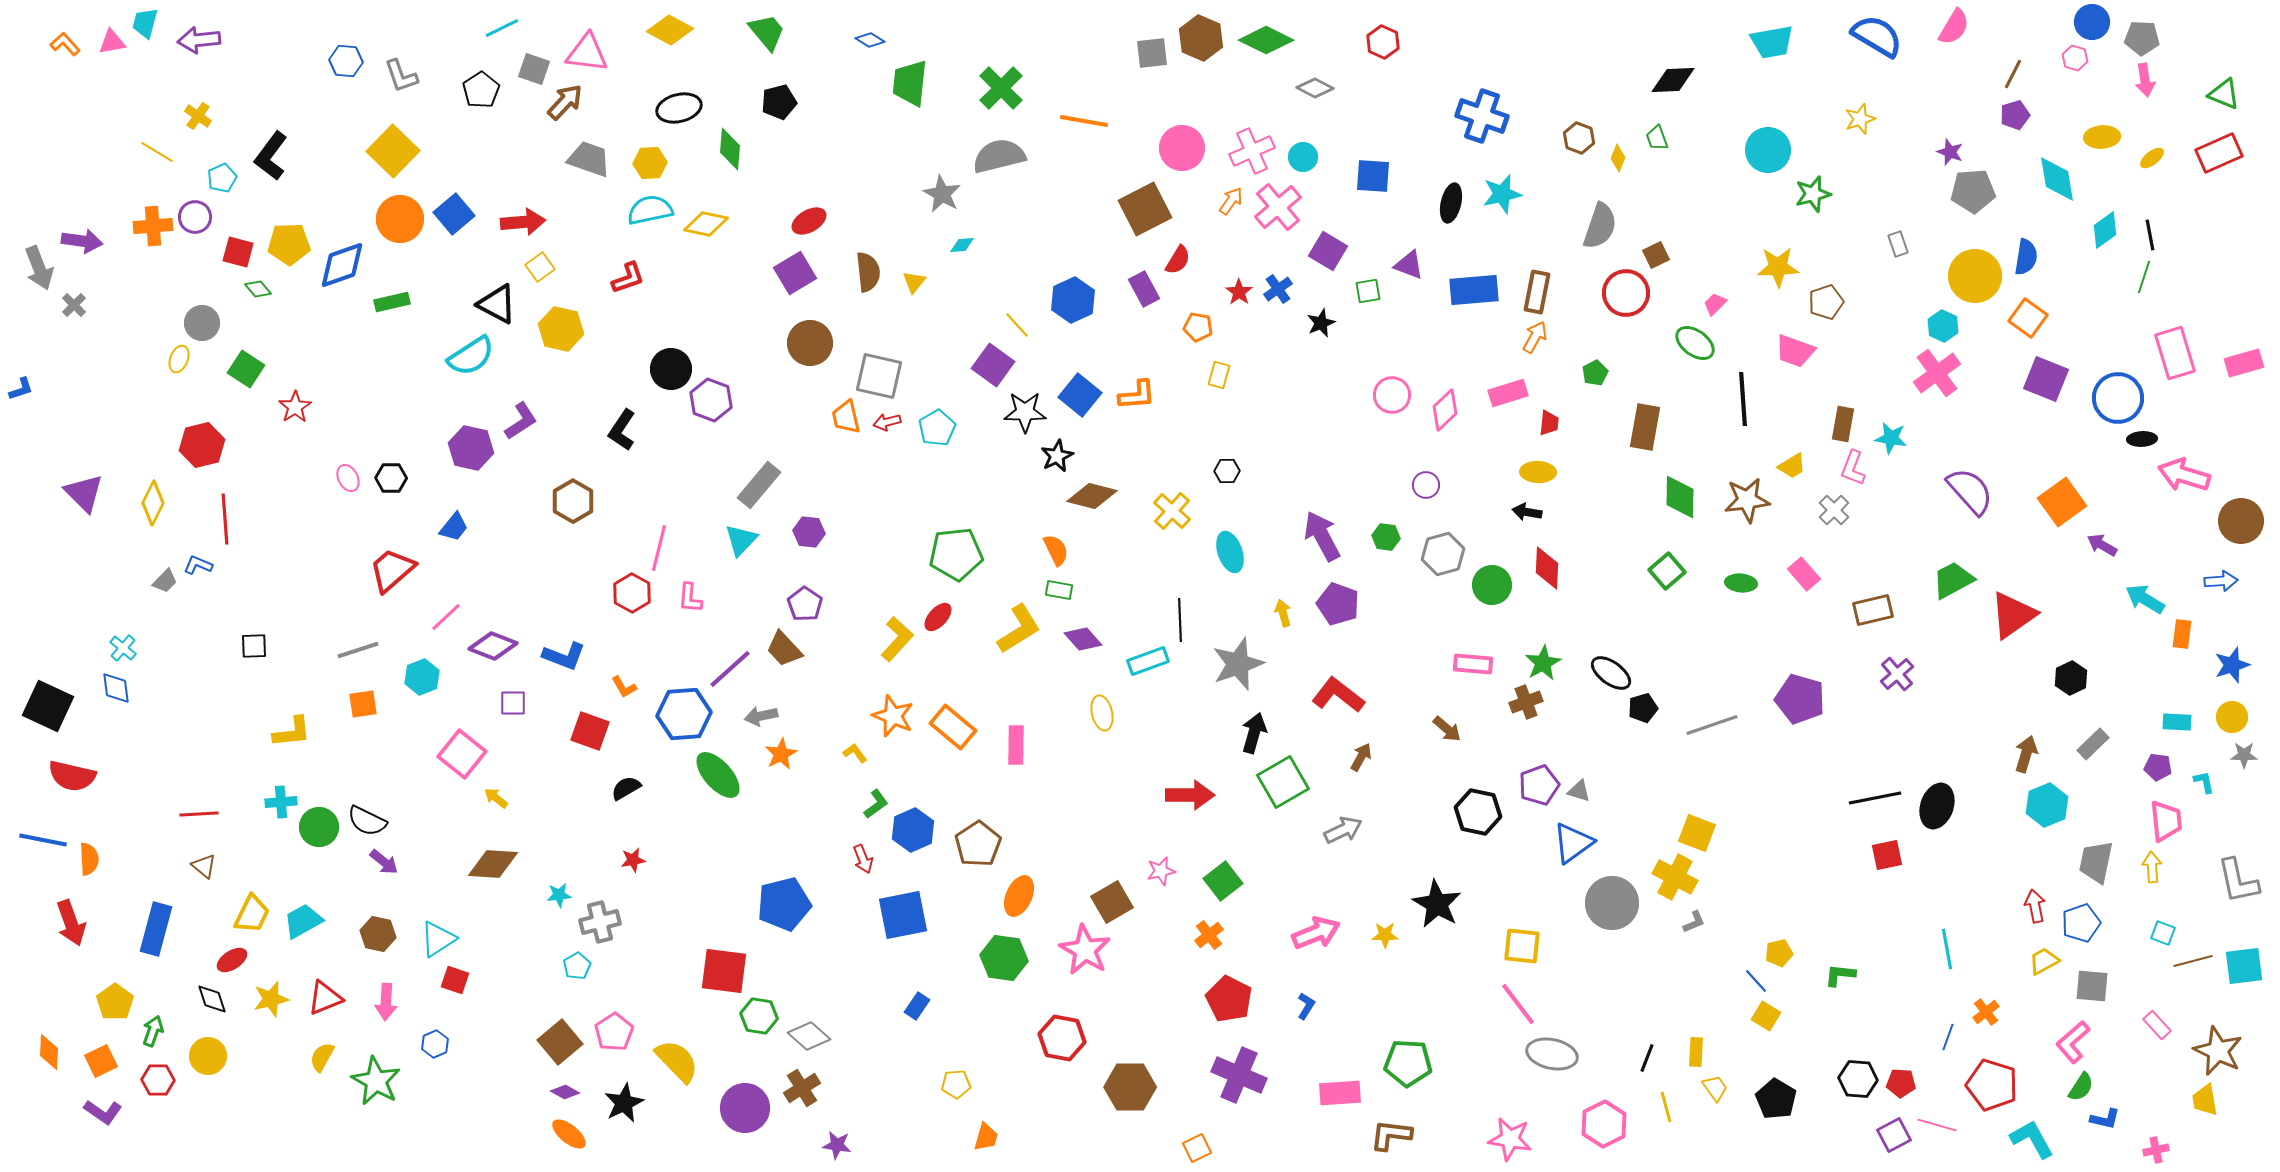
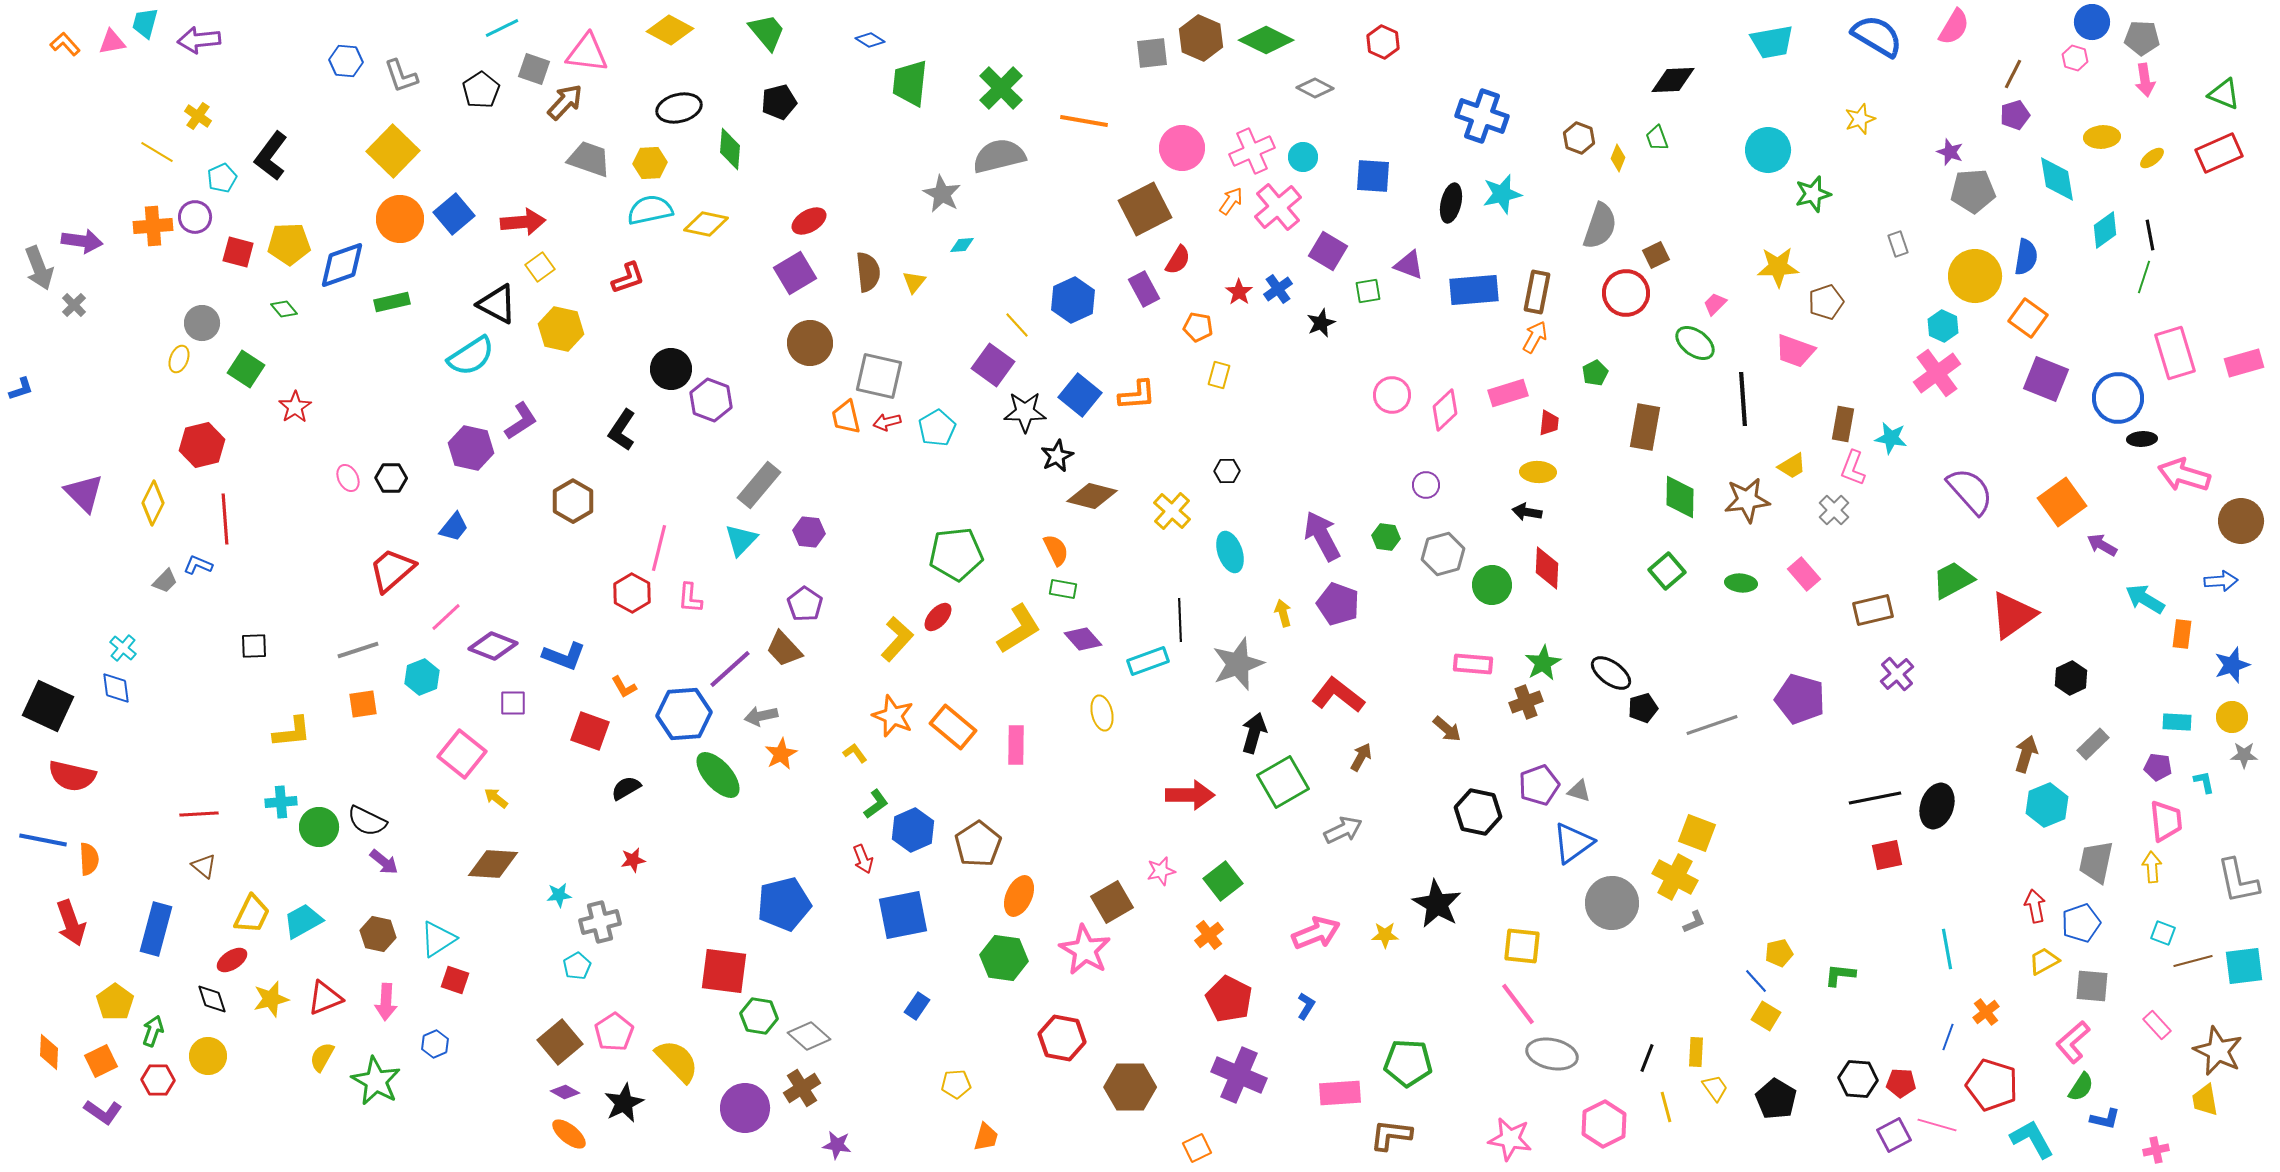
green diamond at (258, 289): moved 26 px right, 20 px down
green rectangle at (1059, 590): moved 4 px right, 1 px up
